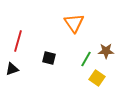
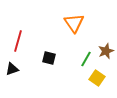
brown star: rotated 21 degrees counterclockwise
